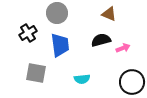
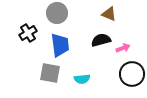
gray square: moved 14 px right
black circle: moved 8 px up
